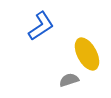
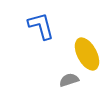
blue L-shape: rotated 72 degrees counterclockwise
